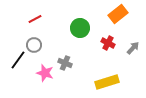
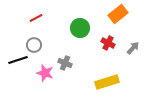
red line: moved 1 px right, 1 px up
black line: rotated 36 degrees clockwise
